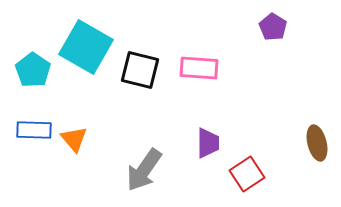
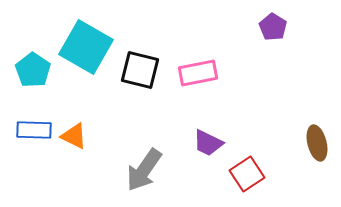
pink rectangle: moved 1 px left, 5 px down; rotated 15 degrees counterclockwise
orange triangle: moved 3 px up; rotated 24 degrees counterclockwise
purple trapezoid: rotated 116 degrees clockwise
